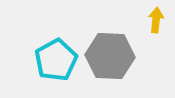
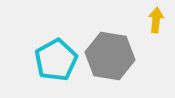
gray hexagon: rotated 6 degrees clockwise
